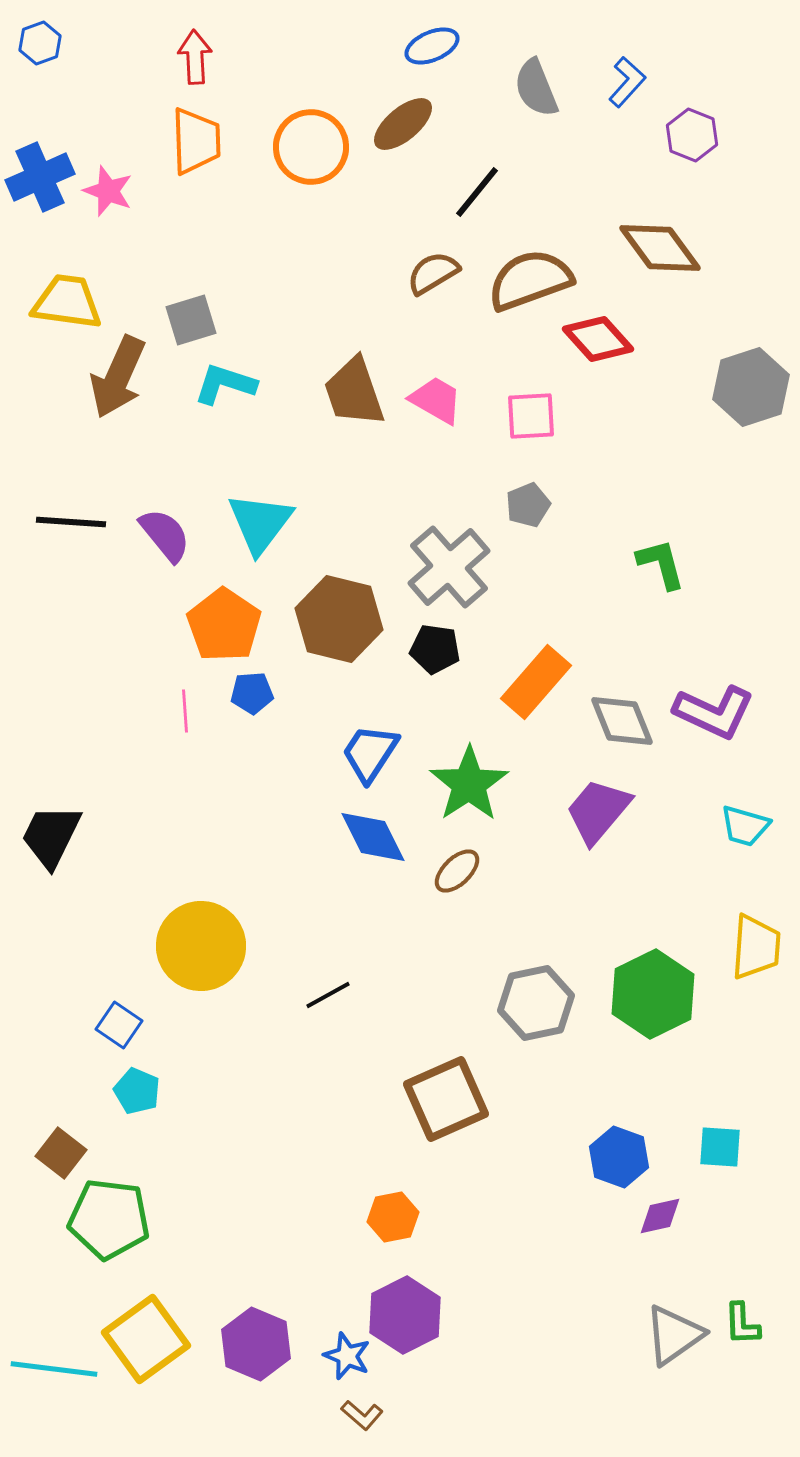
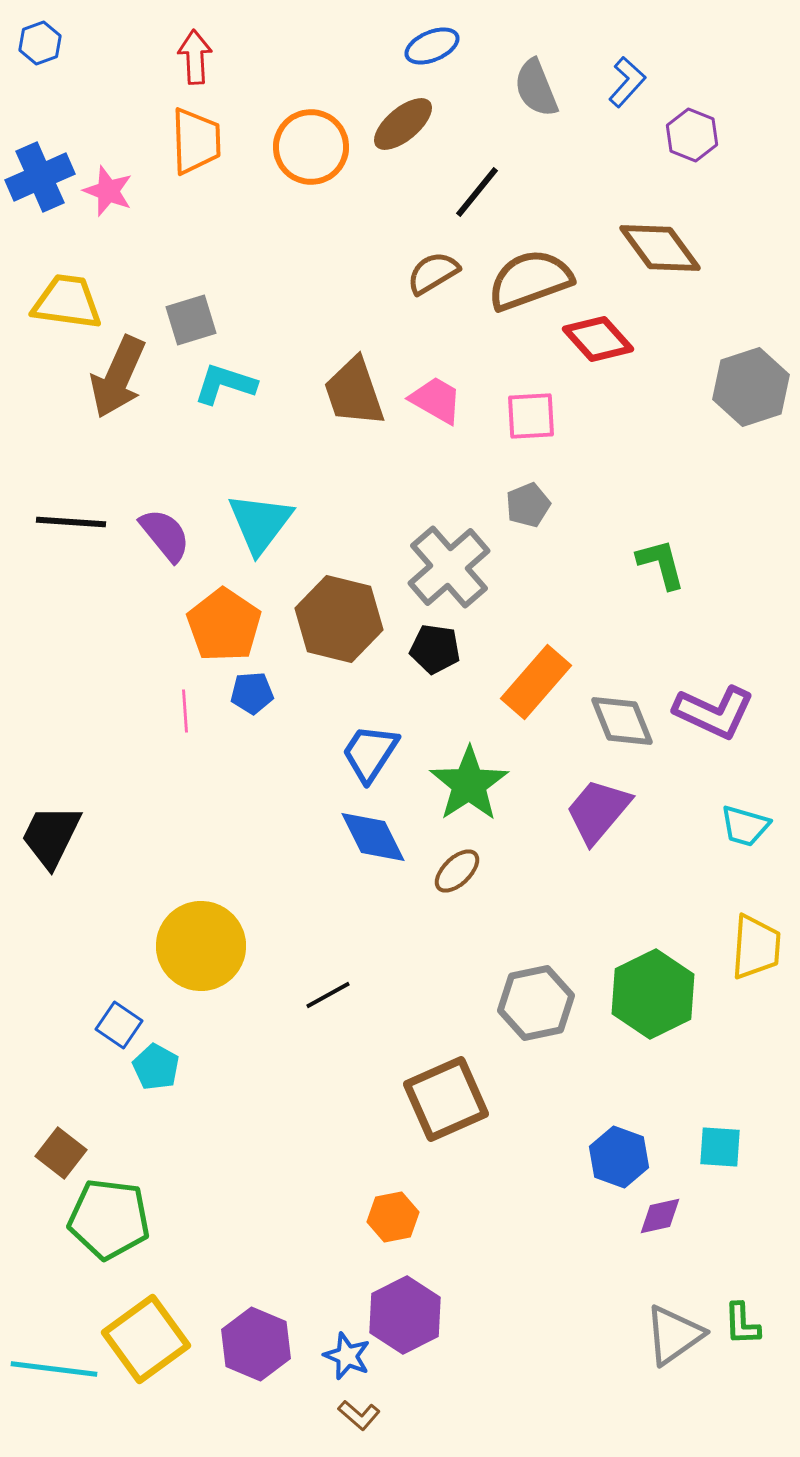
cyan pentagon at (137, 1091): moved 19 px right, 24 px up; rotated 6 degrees clockwise
brown L-shape at (362, 1415): moved 3 px left
